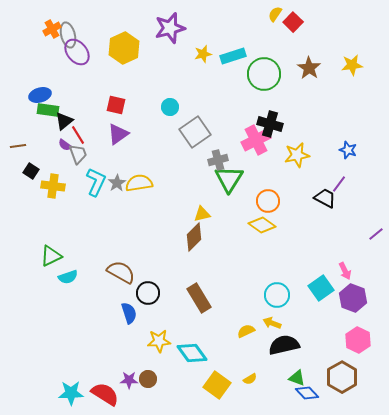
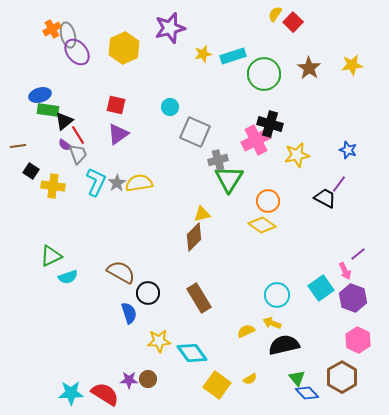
gray square at (195, 132): rotated 32 degrees counterclockwise
purple line at (376, 234): moved 18 px left, 20 px down
green triangle at (297, 378): rotated 30 degrees clockwise
